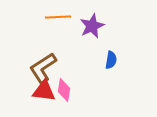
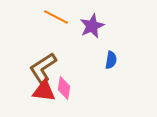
orange line: moved 2 px left; rotated 30 degrees clockwise
pink diamond: moved 2 px up
